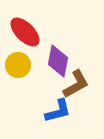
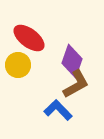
red ellipse: moved 4 px right, 6 px down; rotated 8 degrees counterclockwise
purple diamond: moved 14 px right; rotated 8 degrees clockwise
blue L-shape: moved 1 px up; rotated 120 degrees counterclockwise
